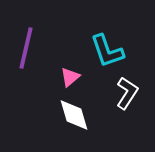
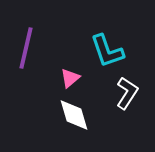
pink triangle: moved 1 px down
